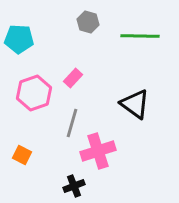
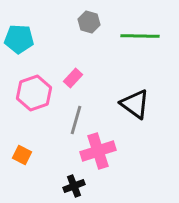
gray hexagon: moved 1 px right
gray line: moved 4 px right, 3 px up
